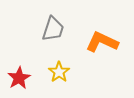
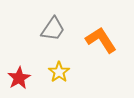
gray trapezoid: rotated 16 degrees clockwise
orange L-shape: moved 1 px left, 2 px up; rotated 32 degrees clockwise
